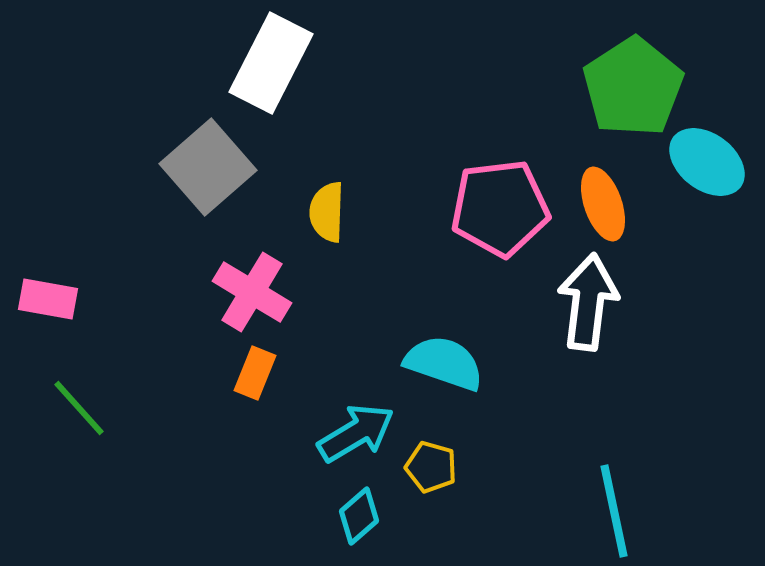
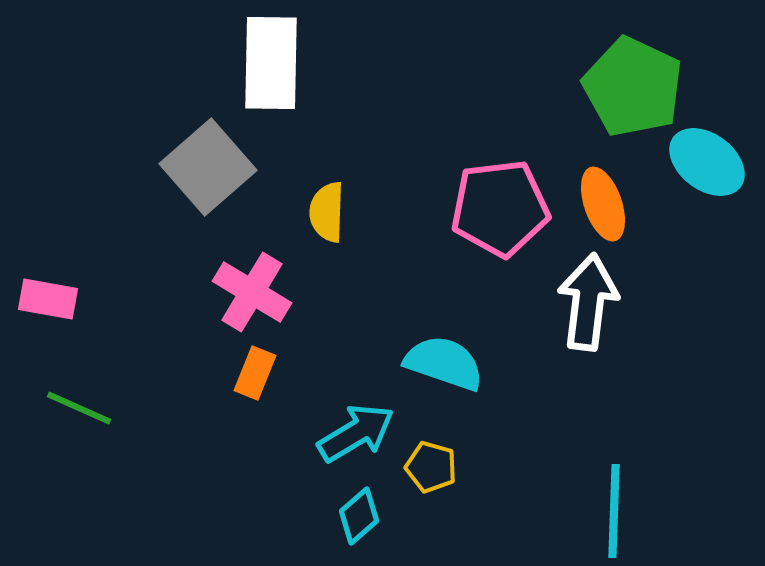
white rectangle: rotated 26 degrees counterclockwise
green pentagon: rotated 14 degrees counterclockwise
green line: rotated 24 degrees counterclockwise
cyan line: rotated 14 degrees clockwise
